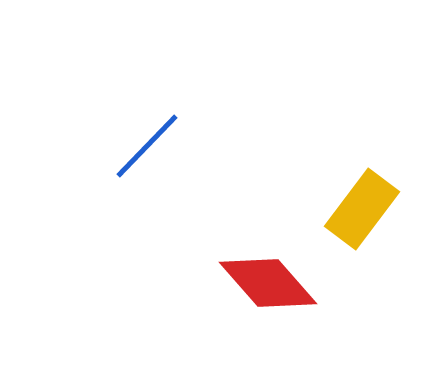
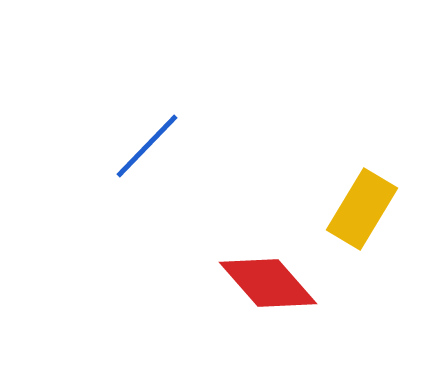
yellow rectangle: rotated 6 degrees counterclockwise
